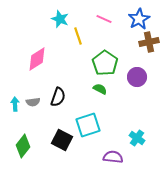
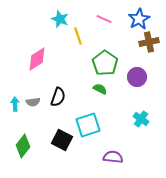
cyan cross: moved 4 px right, 19 px up
